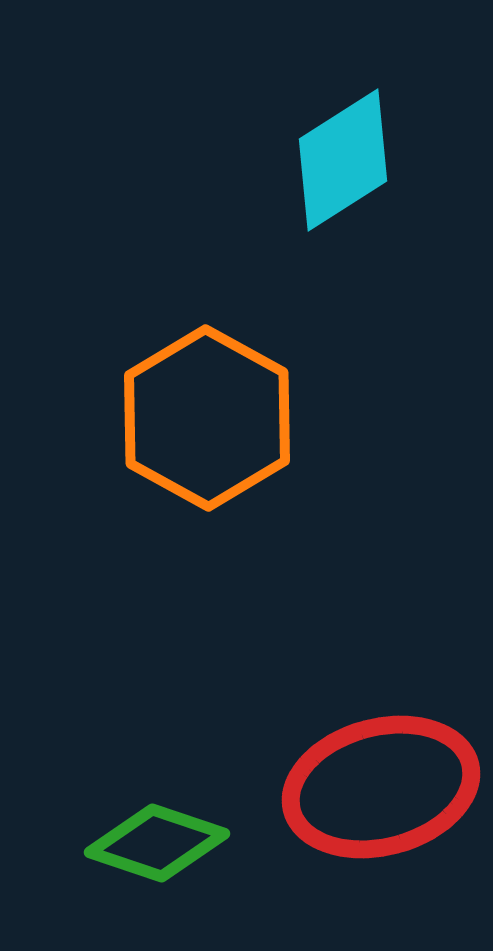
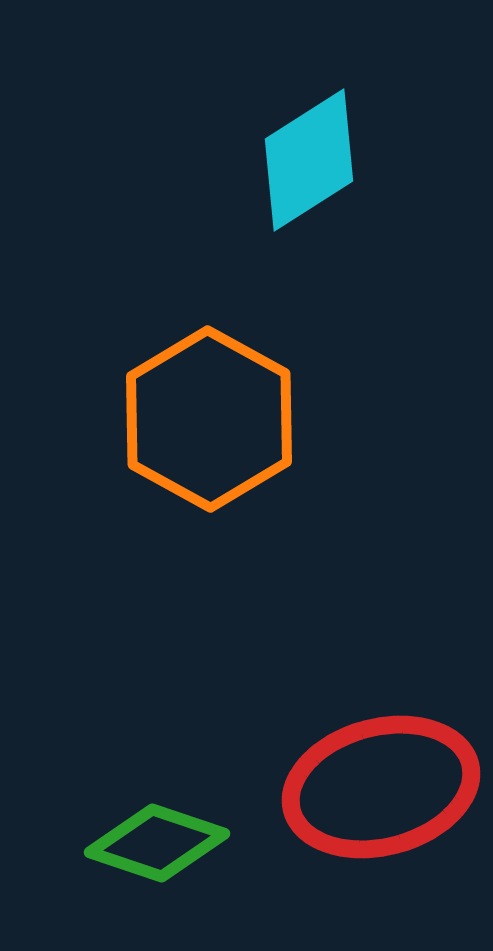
cyan diamond: moved 34 px left
orange hexagon: moved 2 px right, 1 px down
